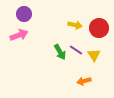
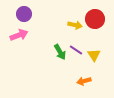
red circle: moved 4 px left, 9 px up
